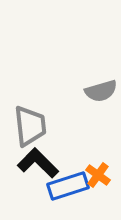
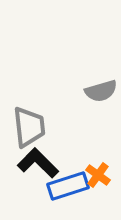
gray trapezoid: moved 1 px left, 1 px down
